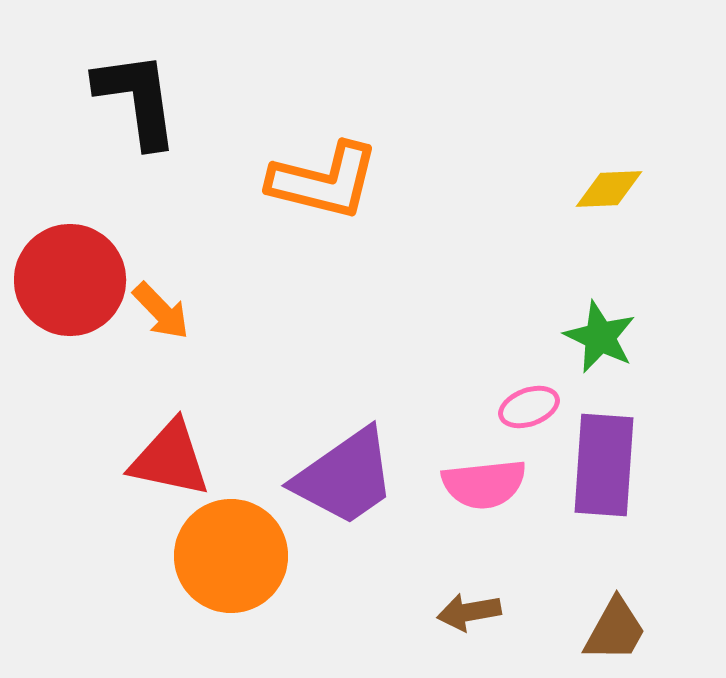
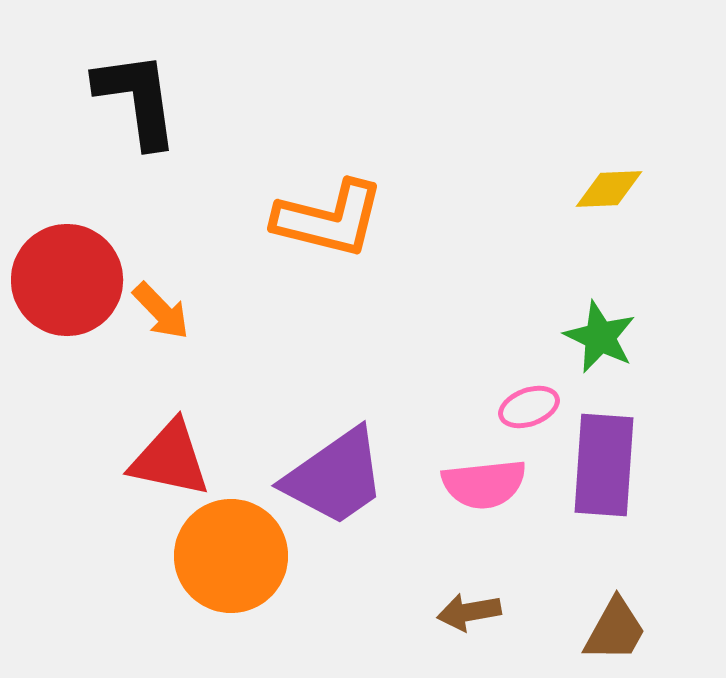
orange L-shape: moved 5 px right, 38 px down
red circle: moved 3 px left
purple trapezoid: moved 10 px left
